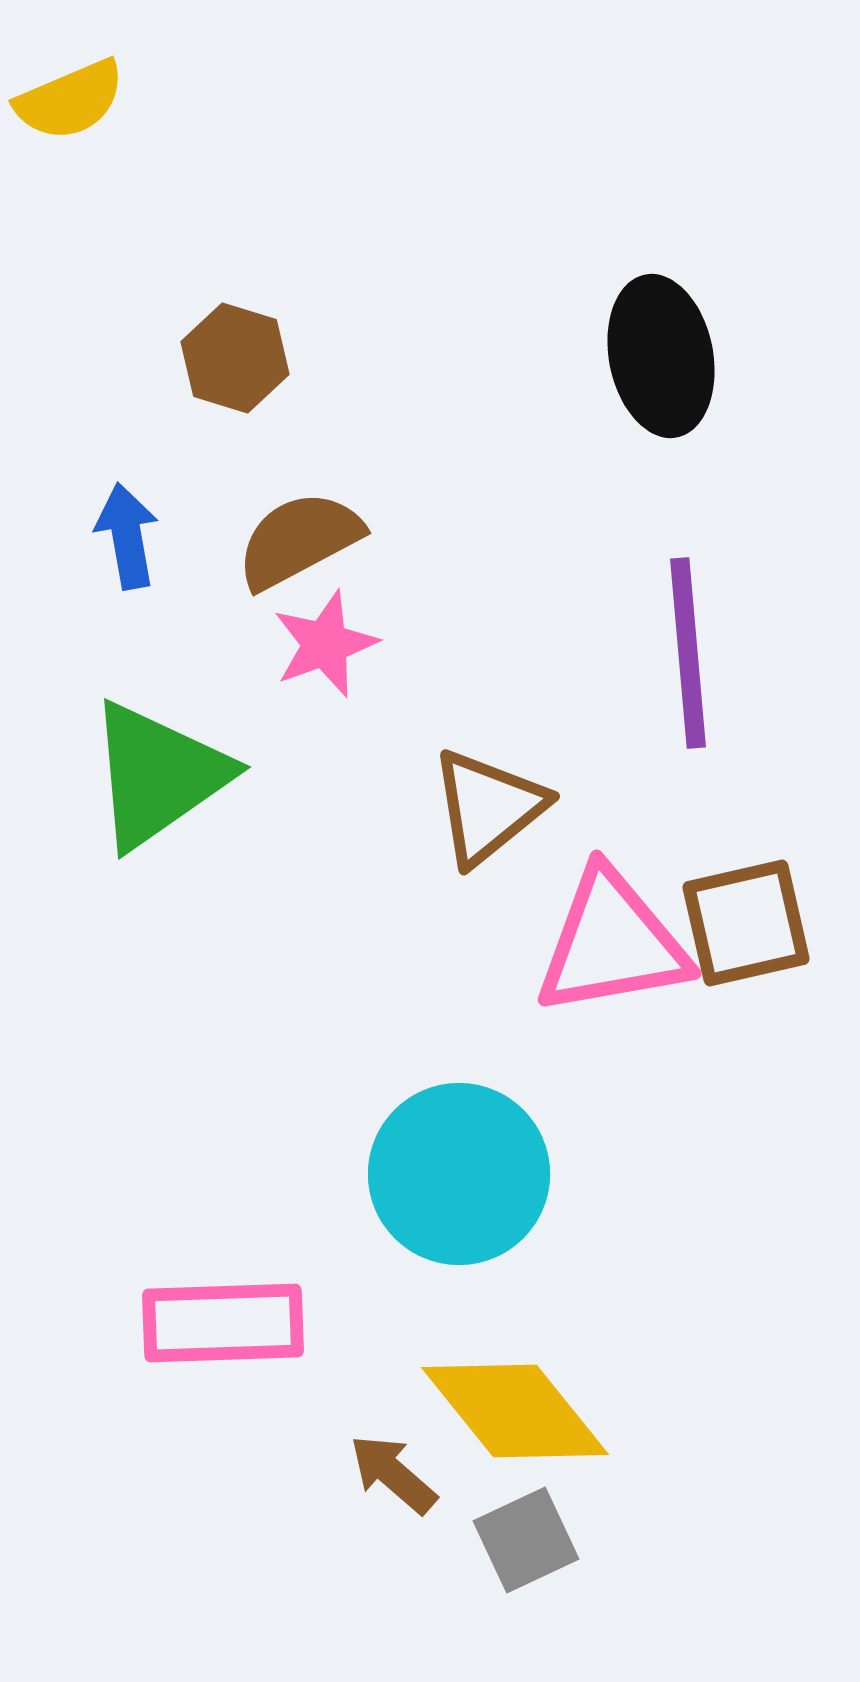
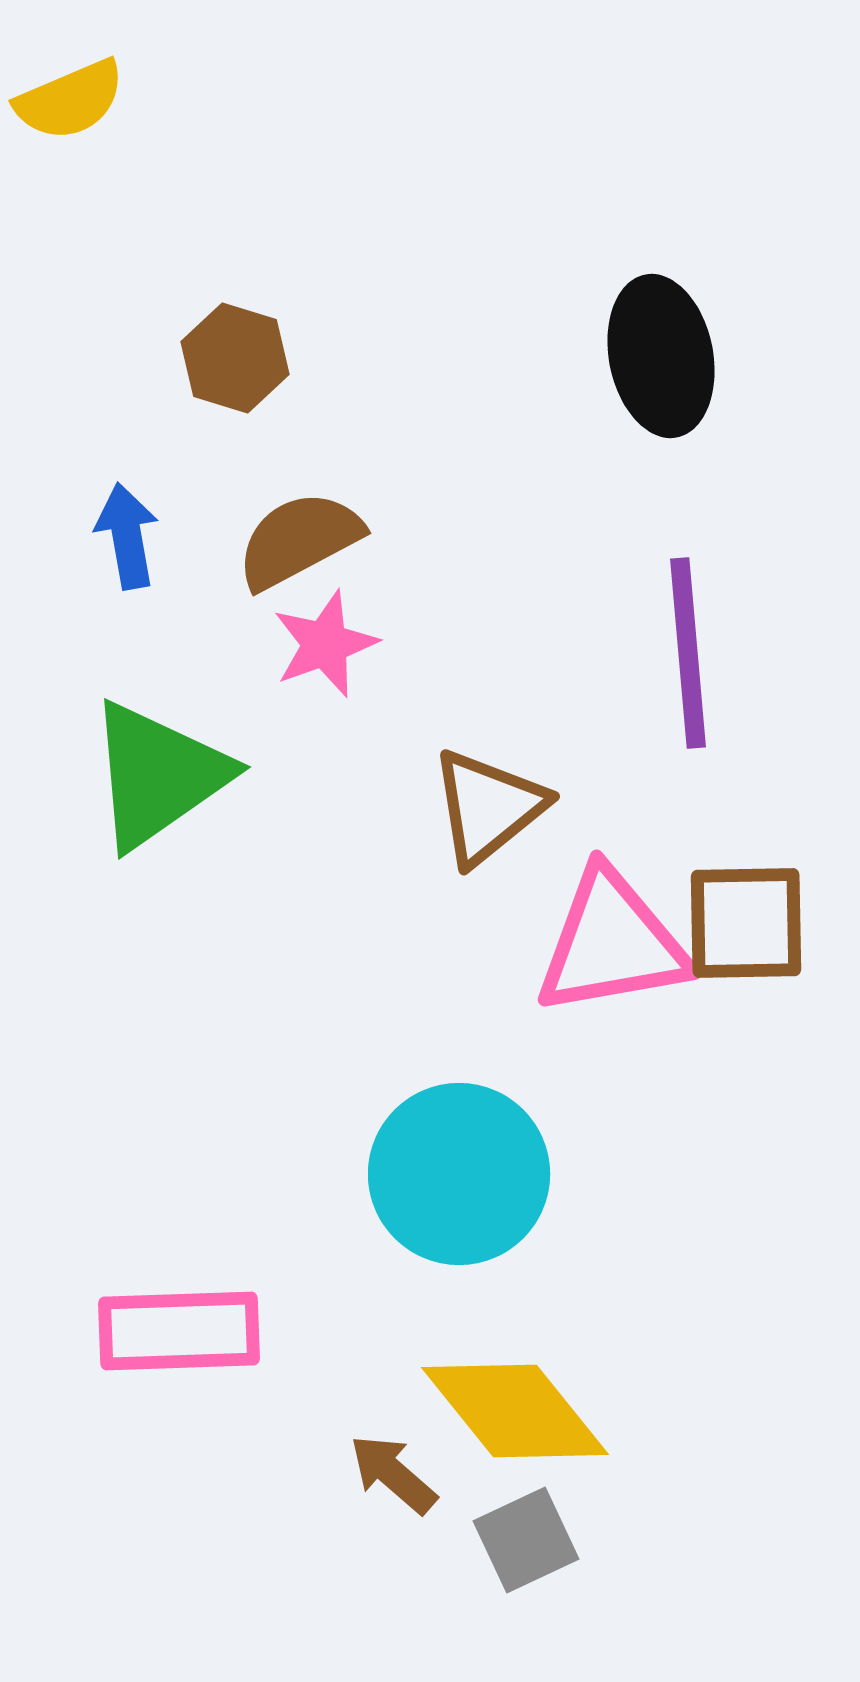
brown square: rotated 12 degrees clockwise
pink rectangle: moved 44 px left, 8 px down
